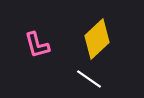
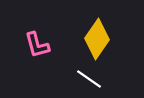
yellow diamond: rotated 12 degrees counterclockwise
